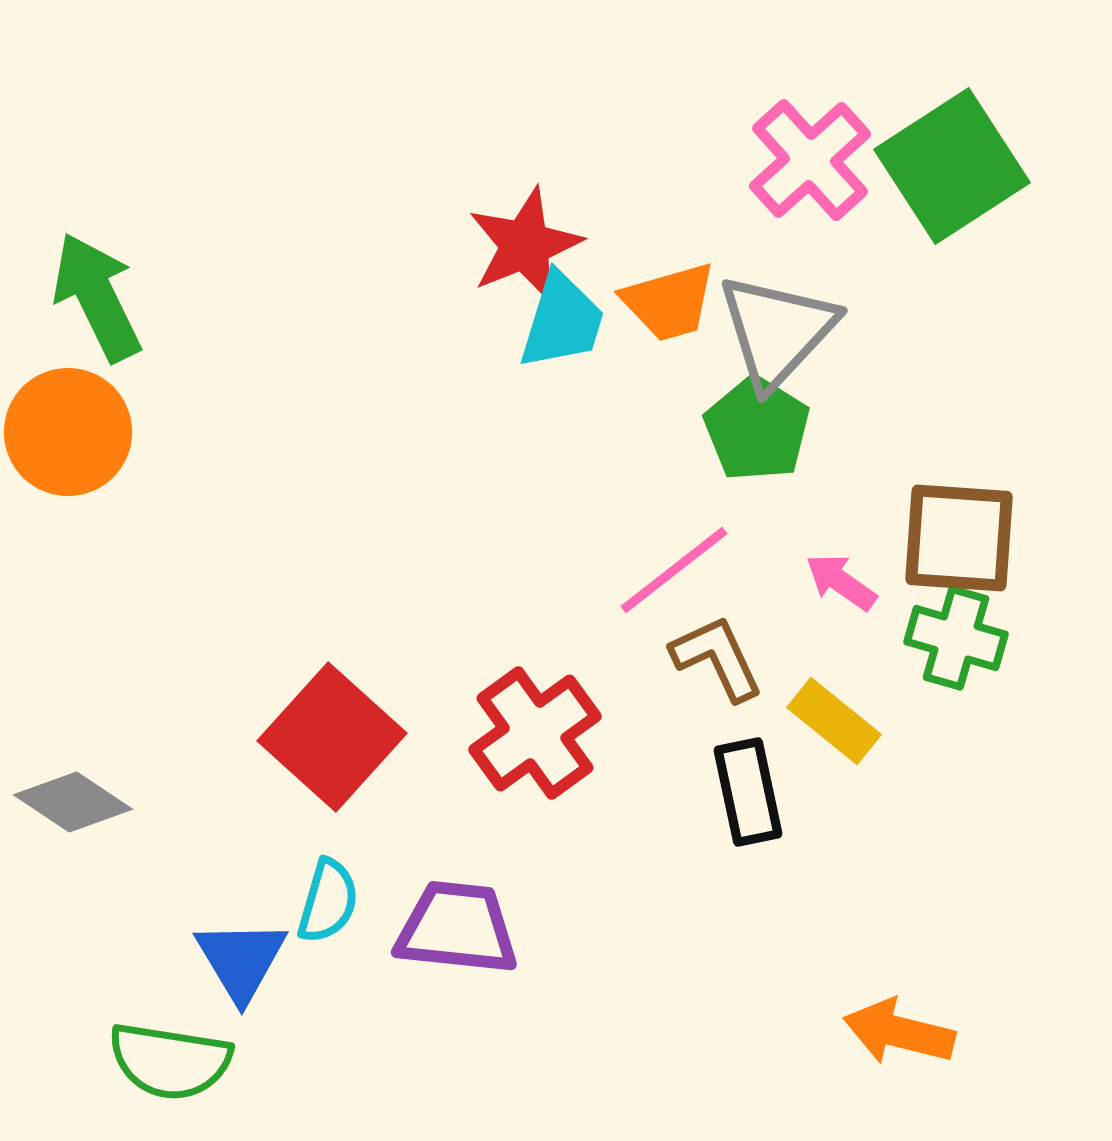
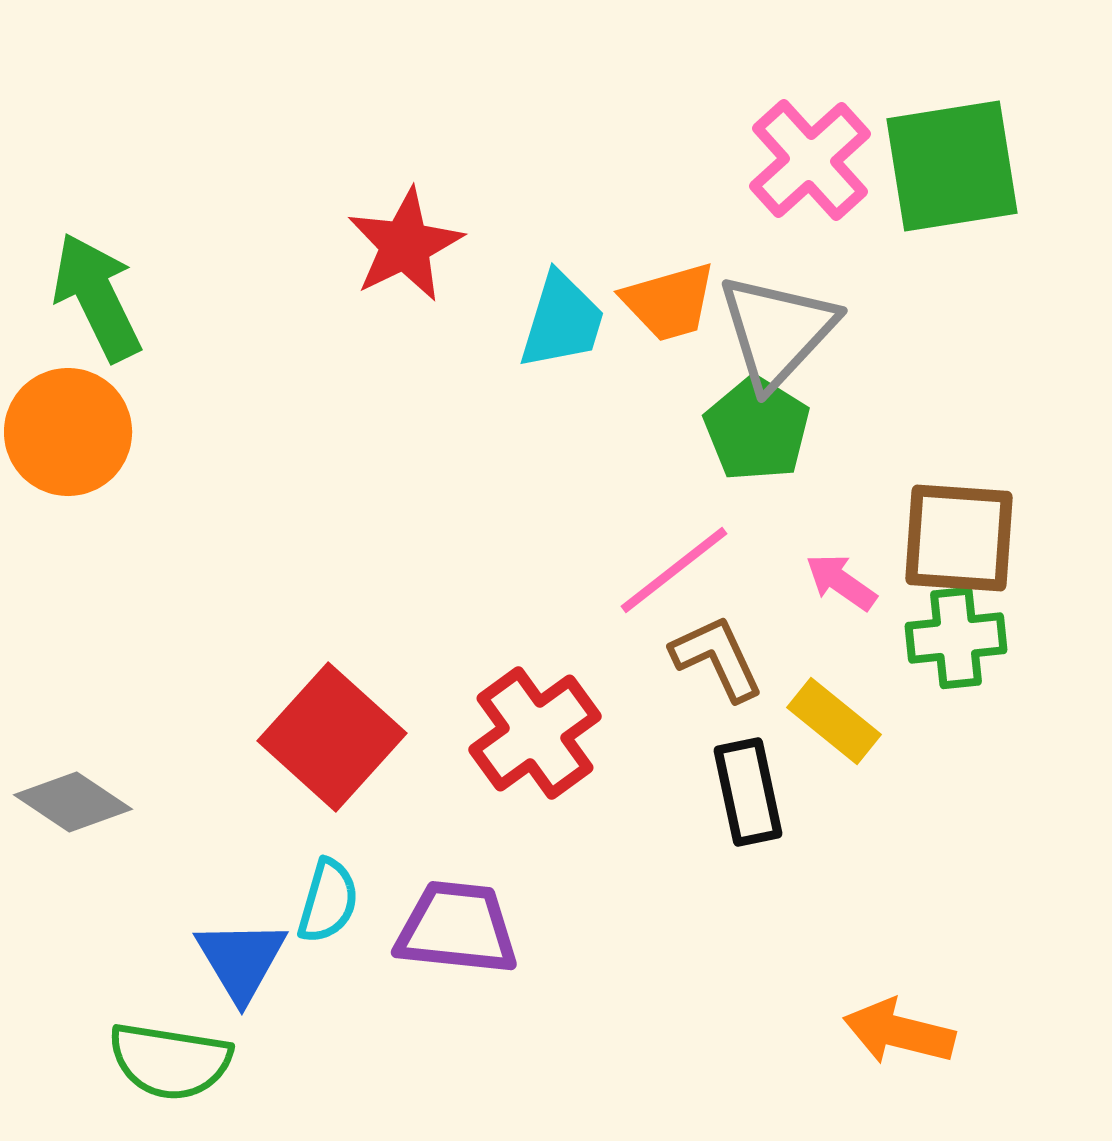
green square: rotated 24 degrees clockwise
red star: moved 120 px left; rotated 4 degrees counterclockwise
green cross: rotated 22 degrees counterclockwise
